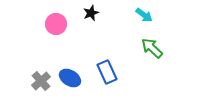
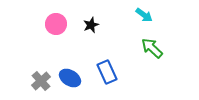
black star: moved 12 px down
